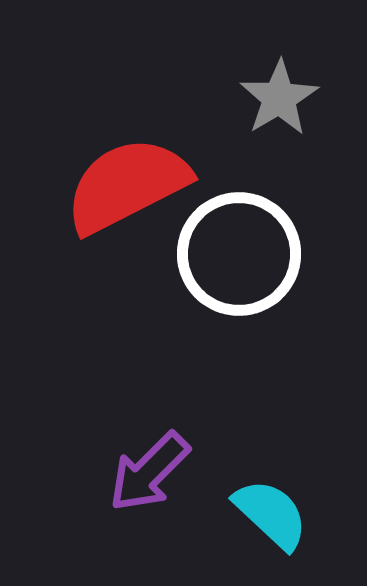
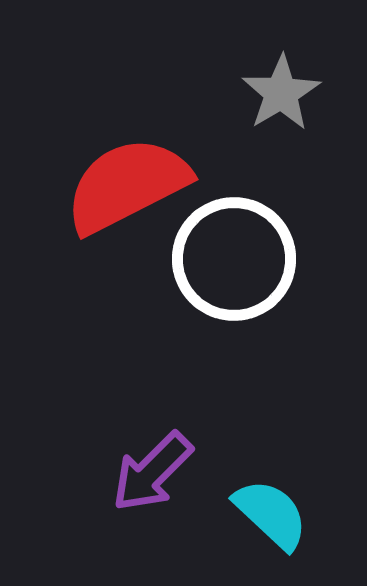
gray star: moved 2 px right, 5 px up
white circle: moved 5 px left, 5 px down
purple arrow: moved 3 px right
